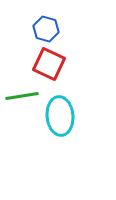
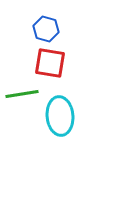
red square: moved 1 px right, 1 px up; rotated 16 degrees counterclockwise
green line: moved 2 px up
